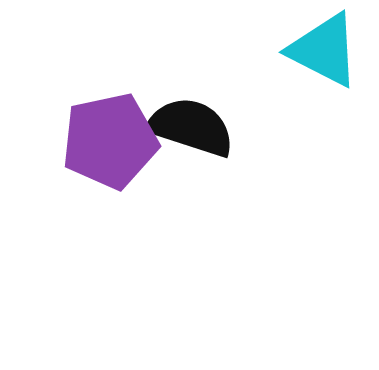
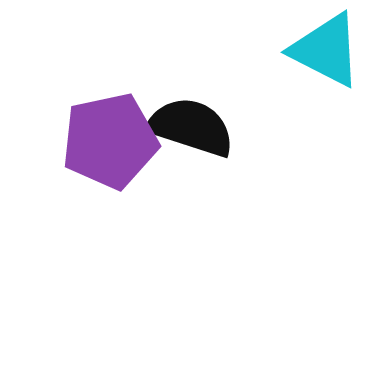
cyan triangle: moved 2 px right
